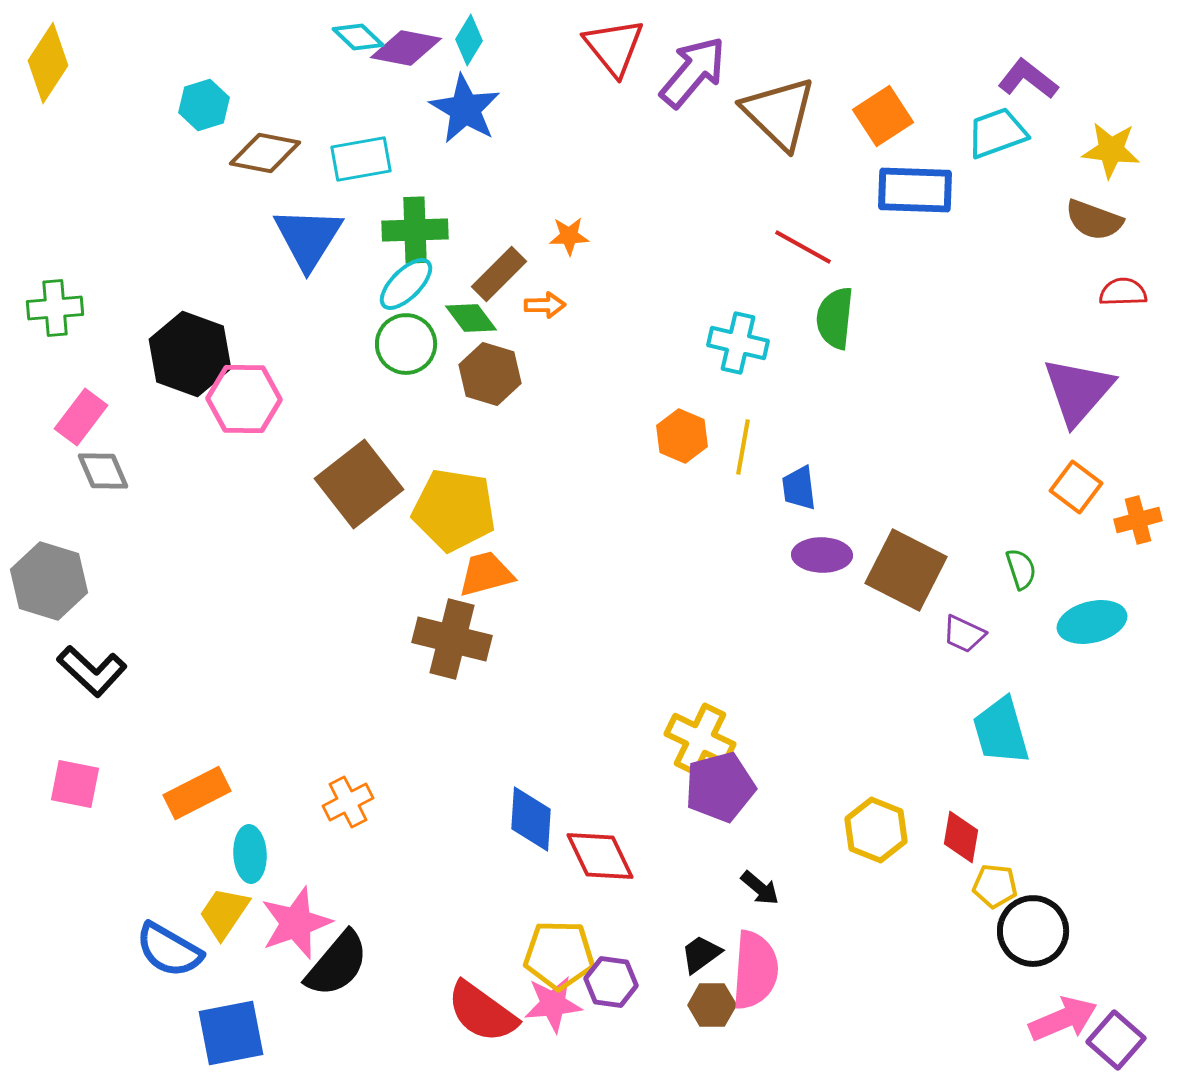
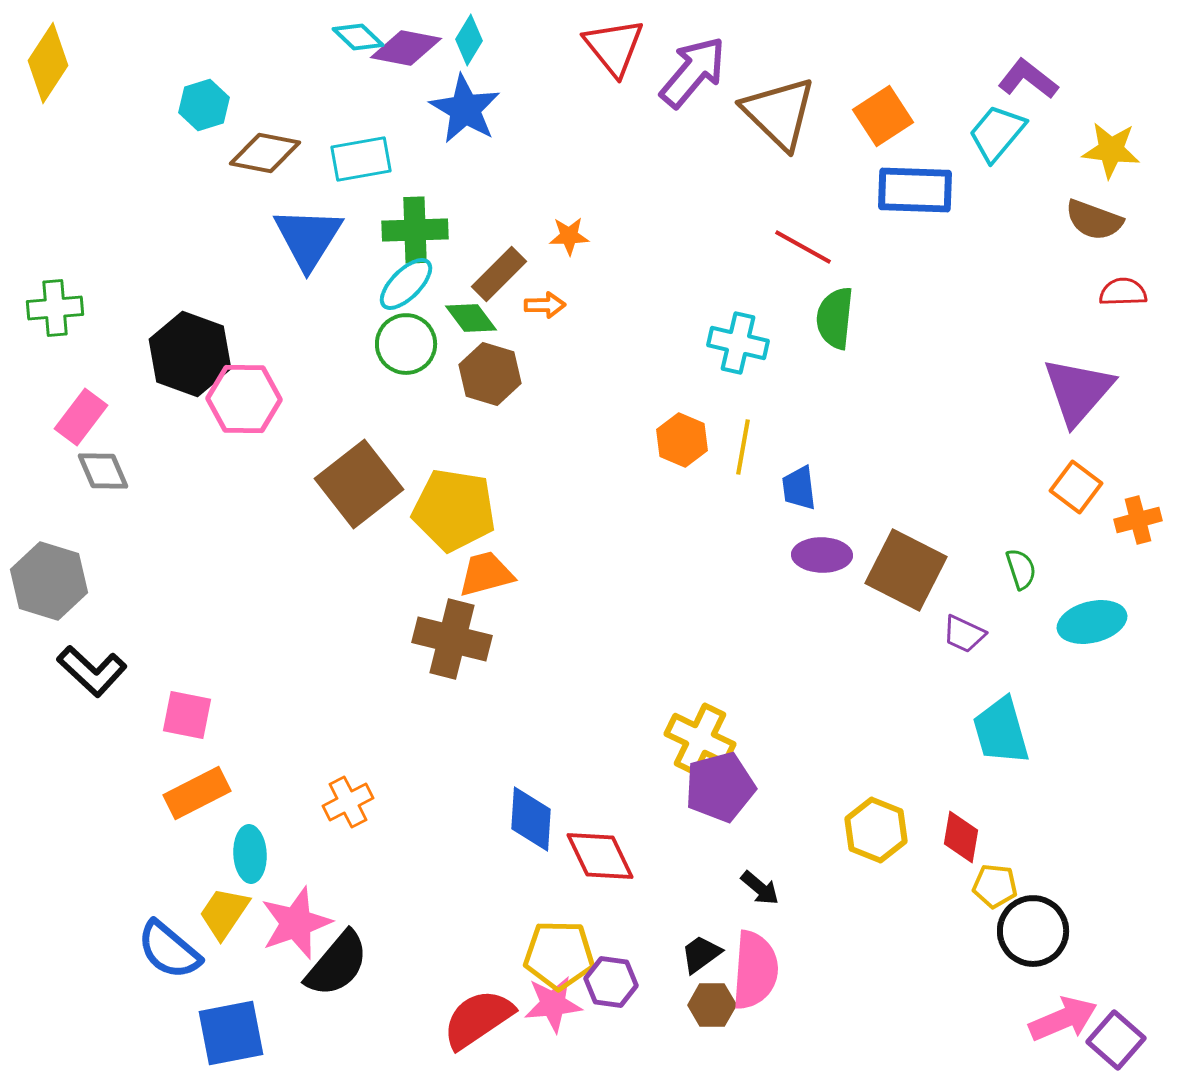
cyan trapezoid at (997, 133): rotated 30 degrees counterclockwise
orange hexagon at (682, 436): moved 4 px down
pink square at (75, 784): moved 112 px right, 69 px up
blue semicircle at (169, 950): rotated 10 degrees clockwise
red semicircle at (482, 1012): moved 4 px left, 7 px down; rotated 110 degrees clockwise
